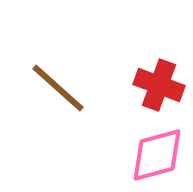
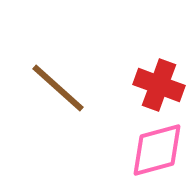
pink diamond: moved 5 px up
